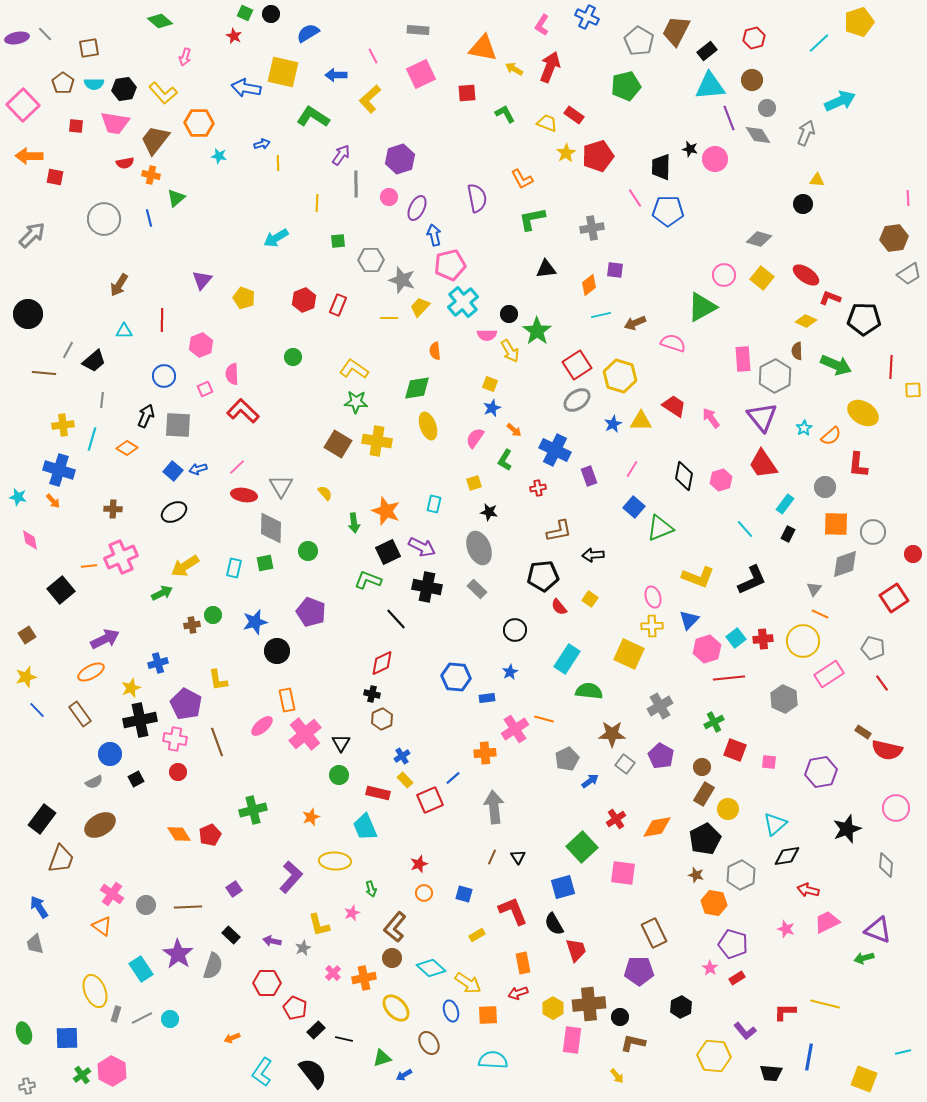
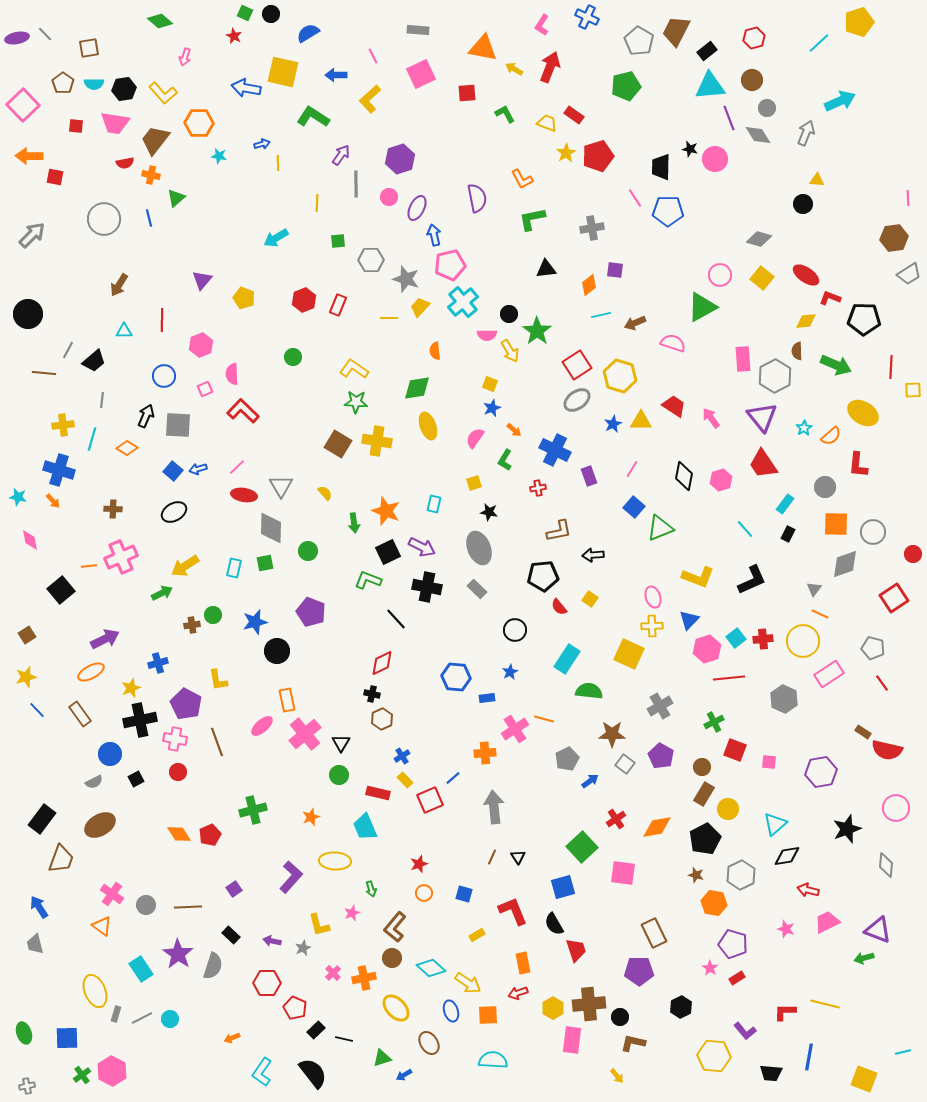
pink circle at (724, 275): moved 4 px left
gray star at (402, 280): moved 4 px right, 1 px up
yellow diamond at (806, 321): rotated 30 degrees counterclockwise
